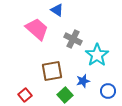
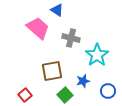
pink trapezoid: moved 1 px right, 1 px up
gray cross: moved 2 px left, 1 px up; rotated 12 degrees counterclockwise
